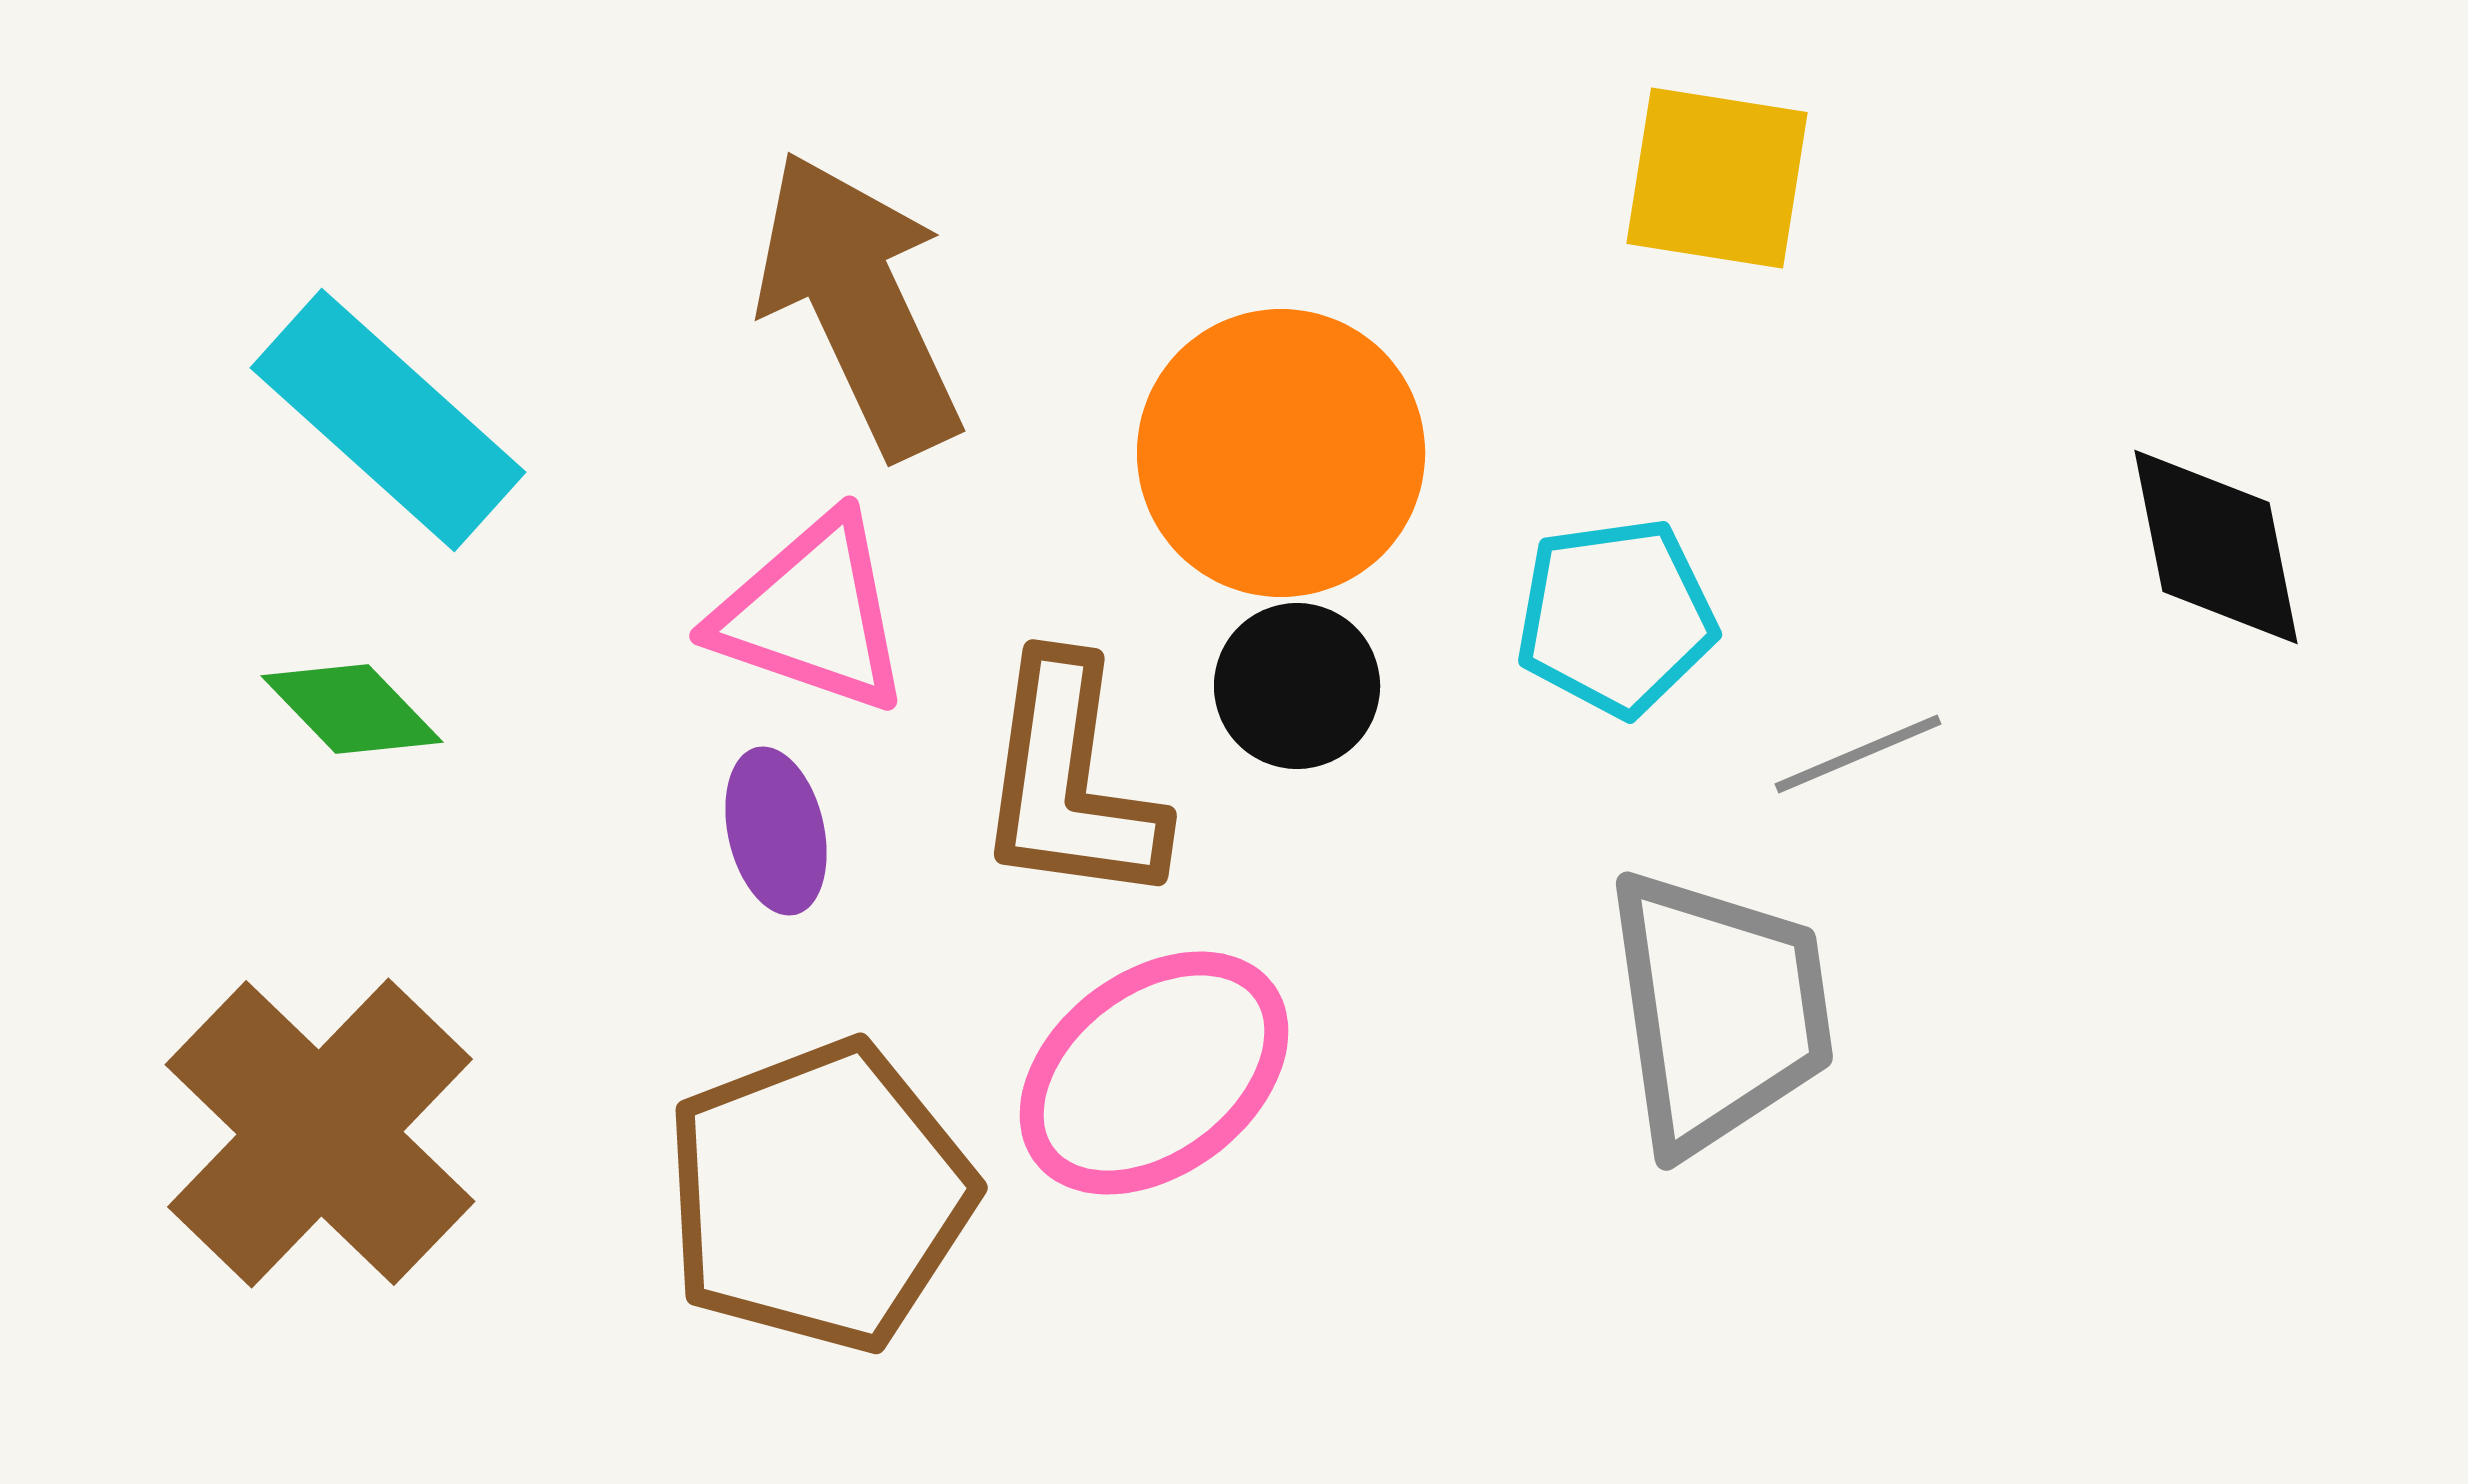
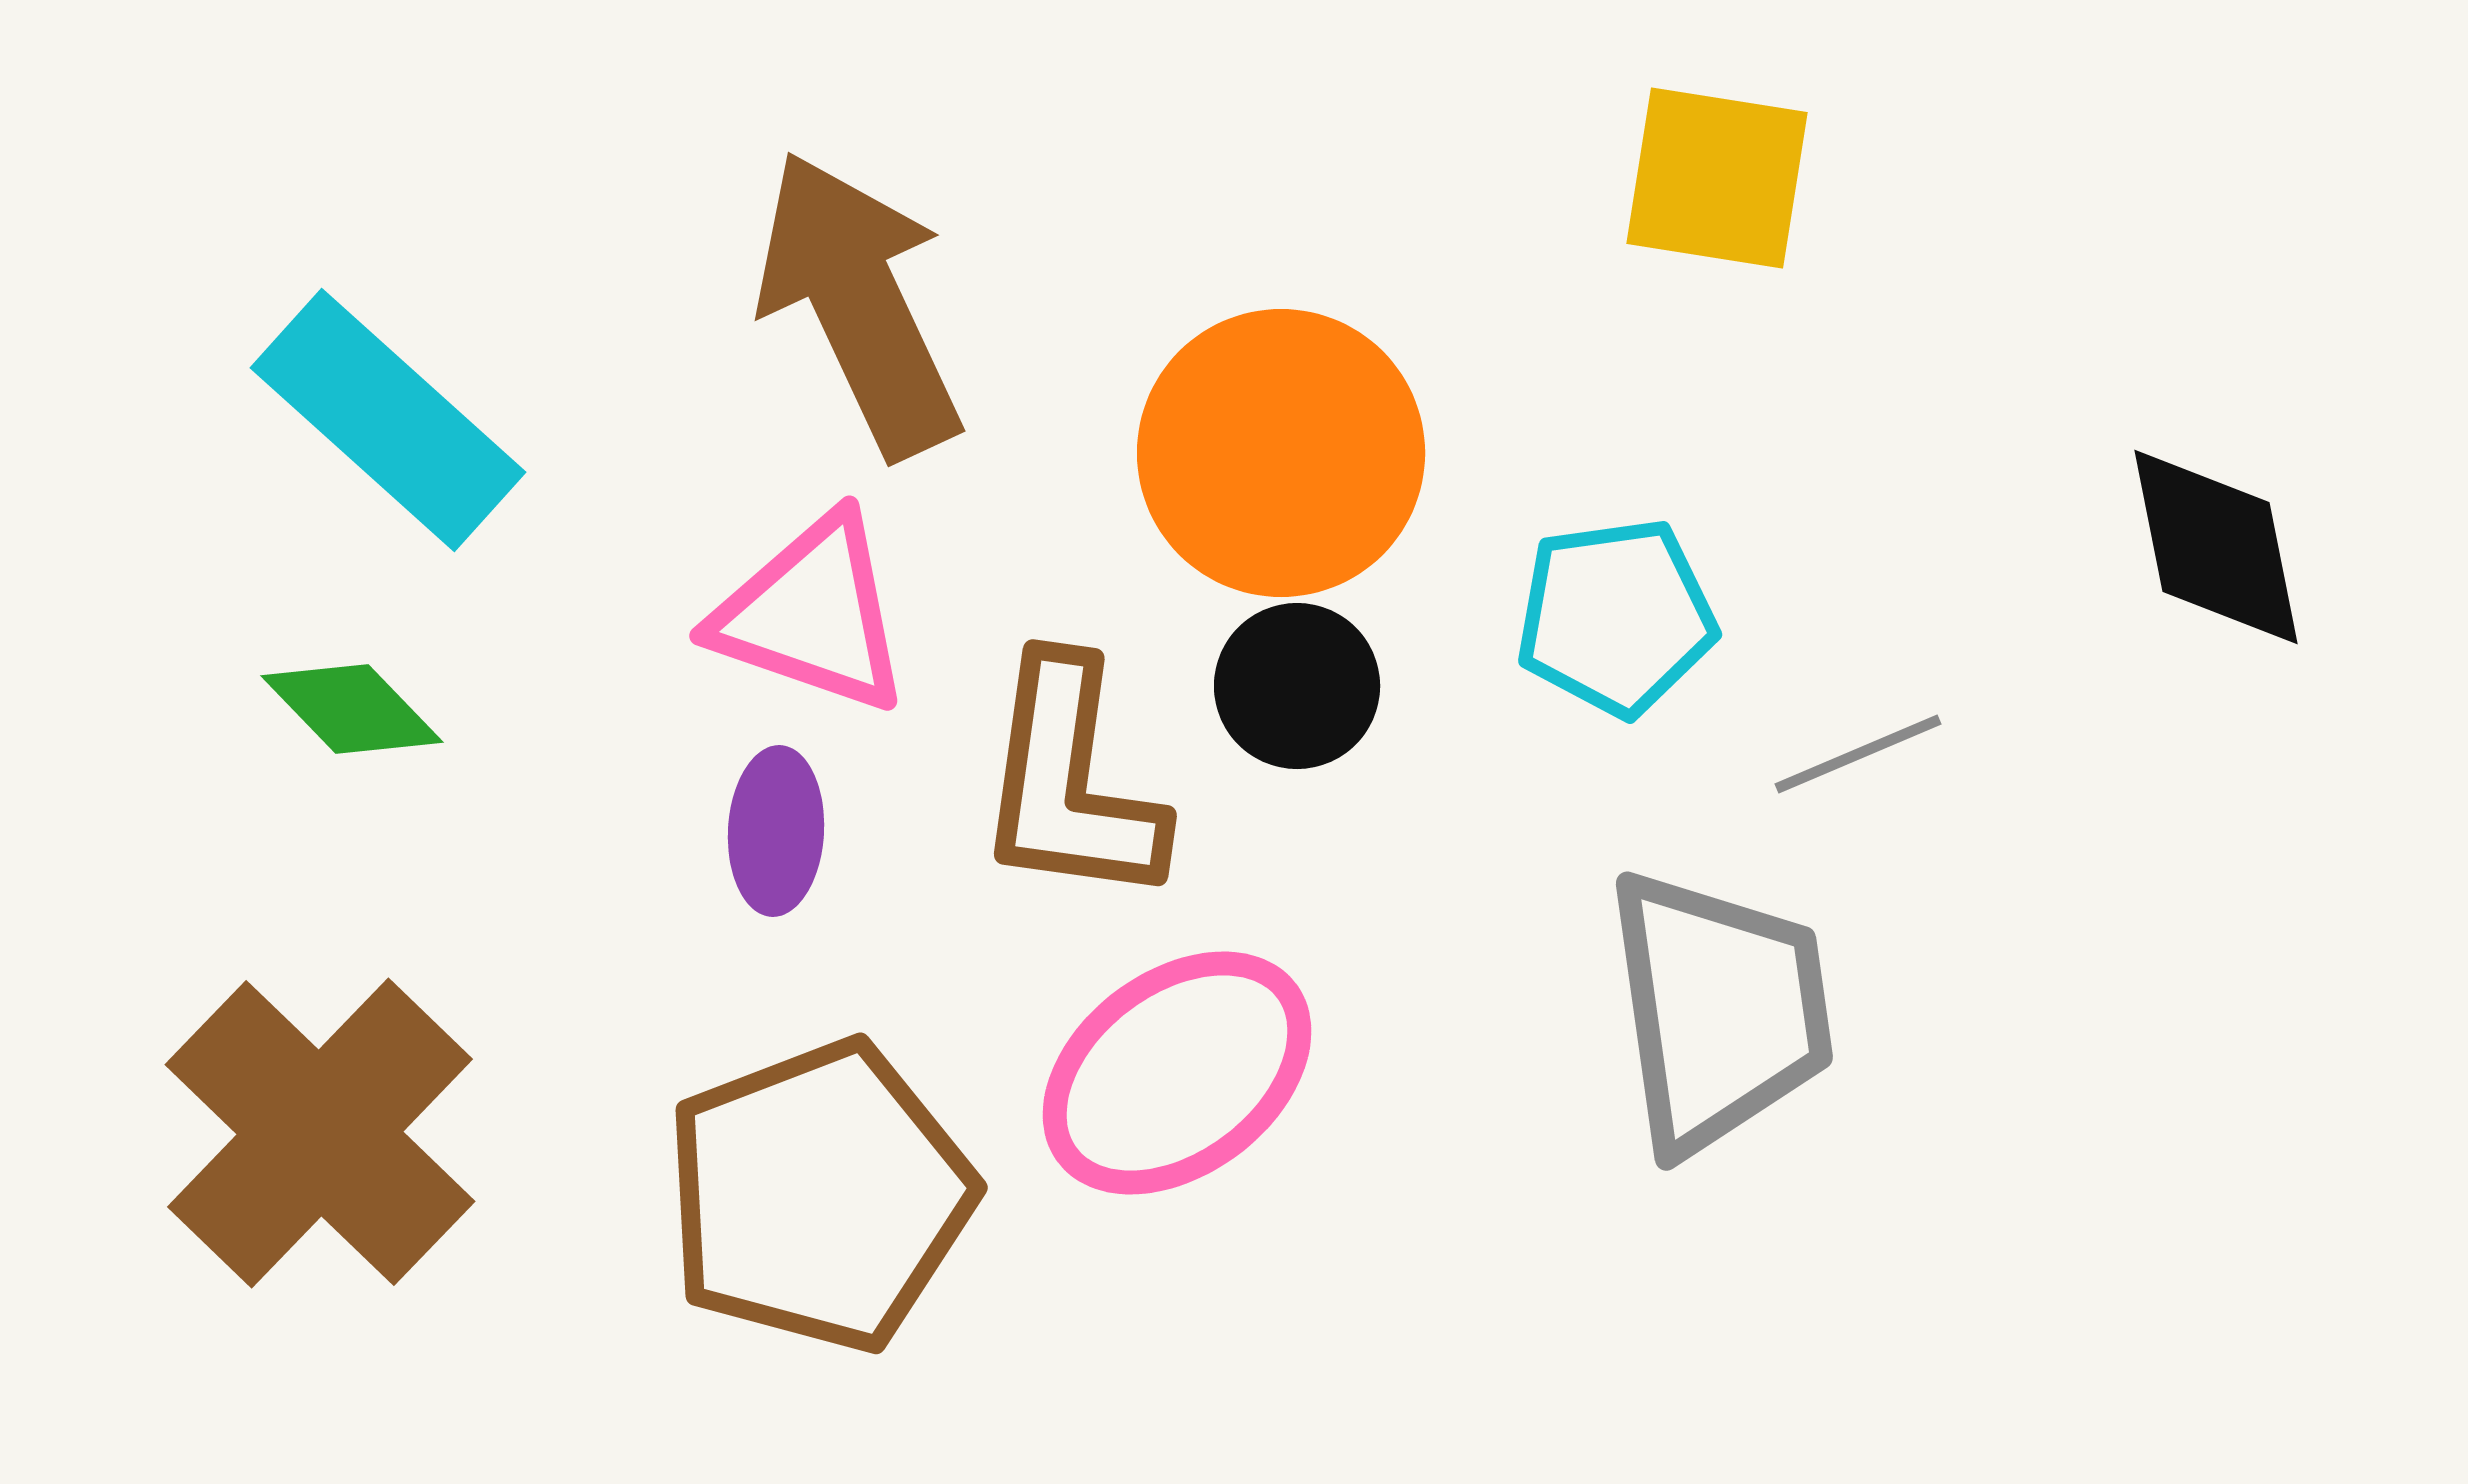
purple ellipse: rotated 16 degrees clockwise
pink ellipse: moved 23 px right
